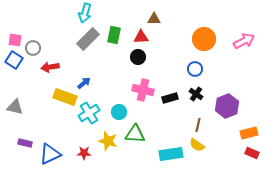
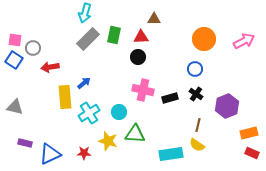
yellow rectangle: rotated 65 degrees clockwise
